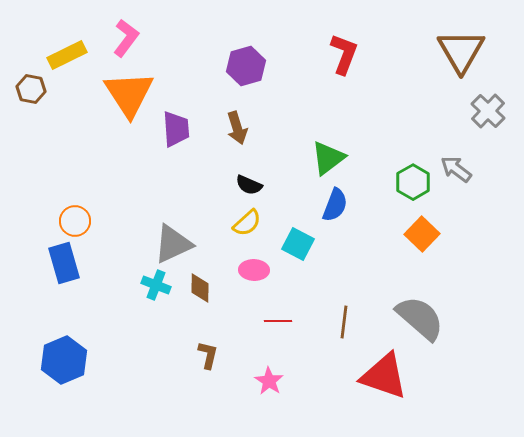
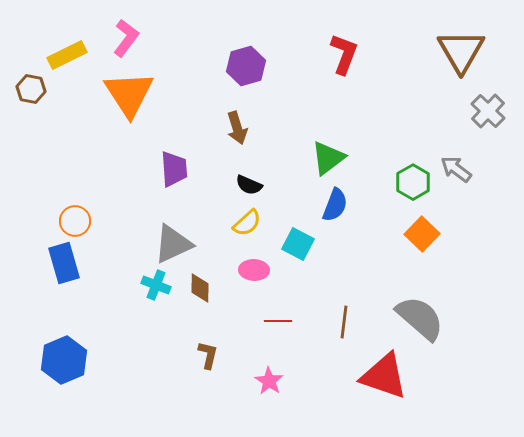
purple trapezoid: moved 2 px left, 40 px down
